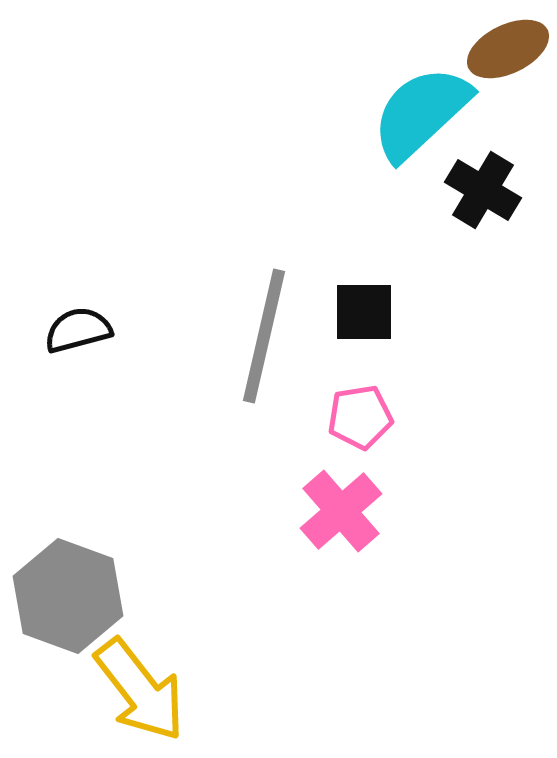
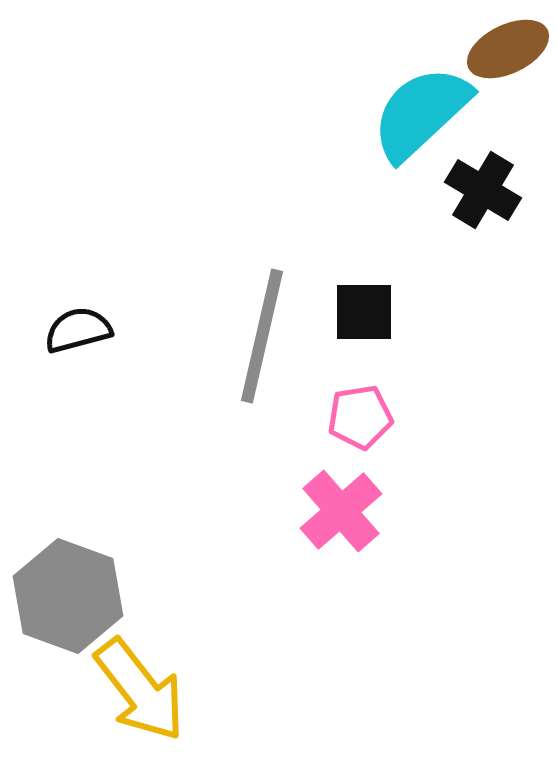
gray line: moved 2 px left
